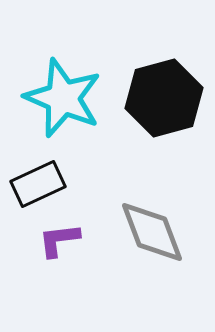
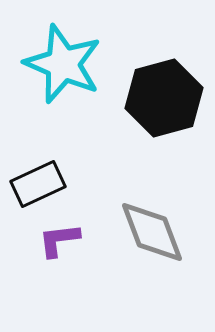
cyan star: moved 34 px up
